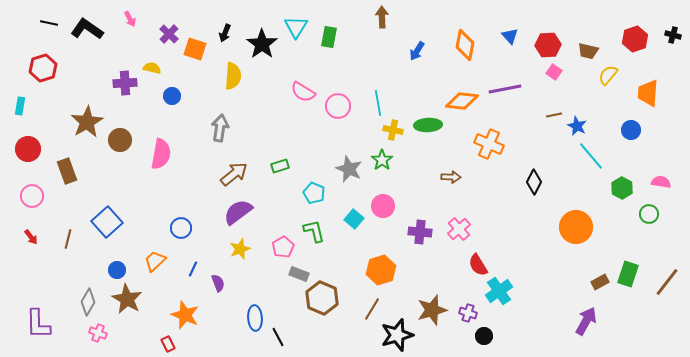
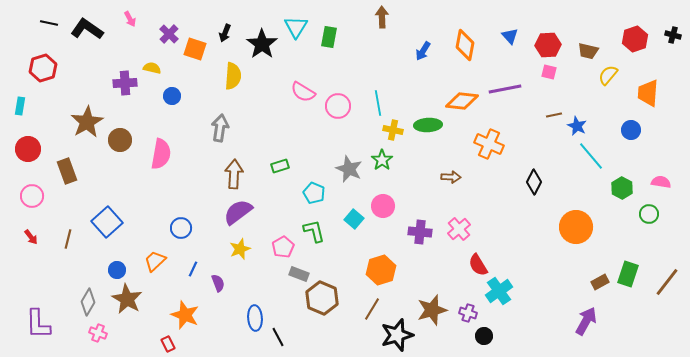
blue arrow at (417, 51): moved 6 px right
pink square at (554, 72): moved 5 px left; rotated 21 degrees counterclockwise
brown arrow at (234, 174): rotated 48 degrees counterclockwise
